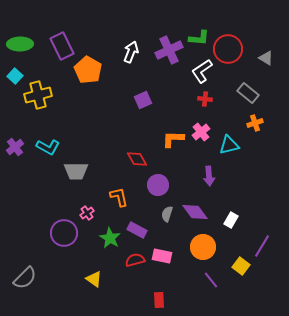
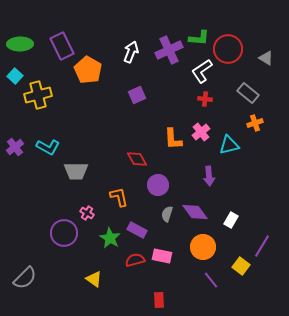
purple square at (143, 100): moved 6 px left, 5 px up
orange L-shape at (173, 139): rotated 95 degrees counterclockwise
pink cross at (87, 213): rotated 24 degrees counterclockwise
